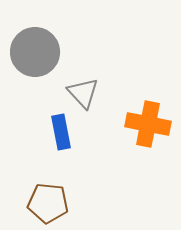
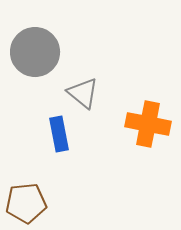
gray triangle: rotated 8 degrees counterclockwise
blue rectangle: moved 2 px left, 2 px down
brown pentagon: moved 22 px left; rotated 12 degrees counterclockwise
